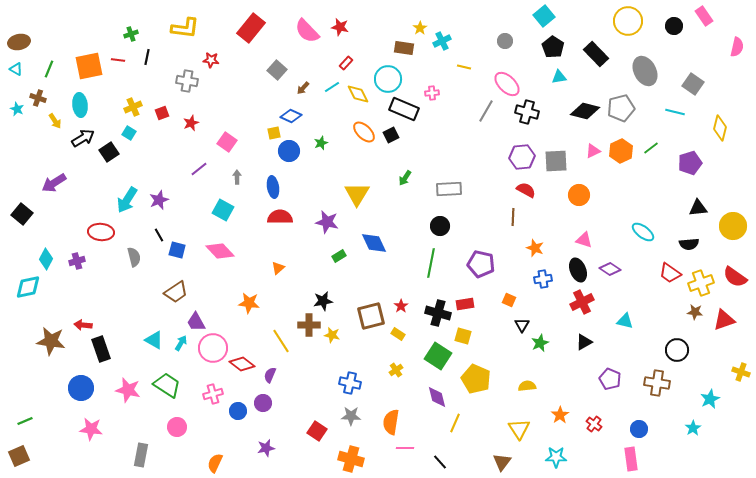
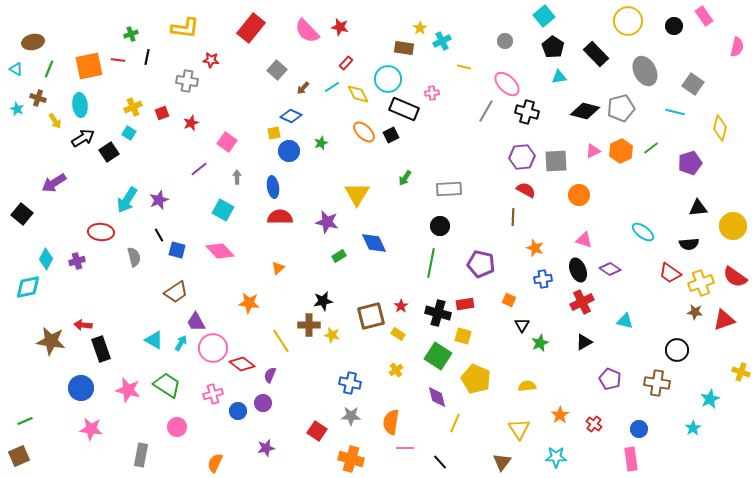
brown ellipse at (19, 42): moved 14 px right
